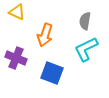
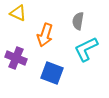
yellow triangle: moved 1 px right, 1 px down
gray semicircle: moved 7 px left
